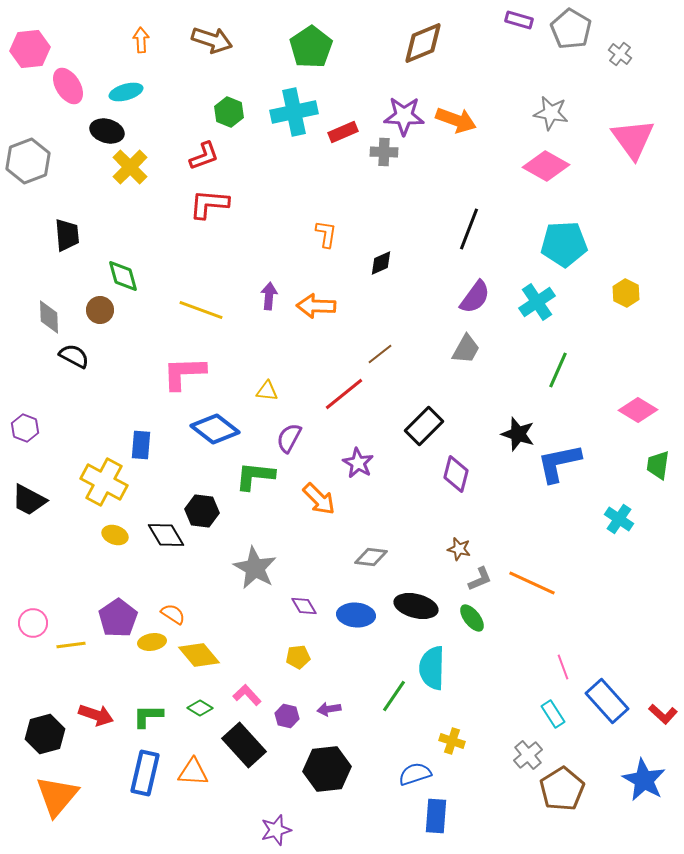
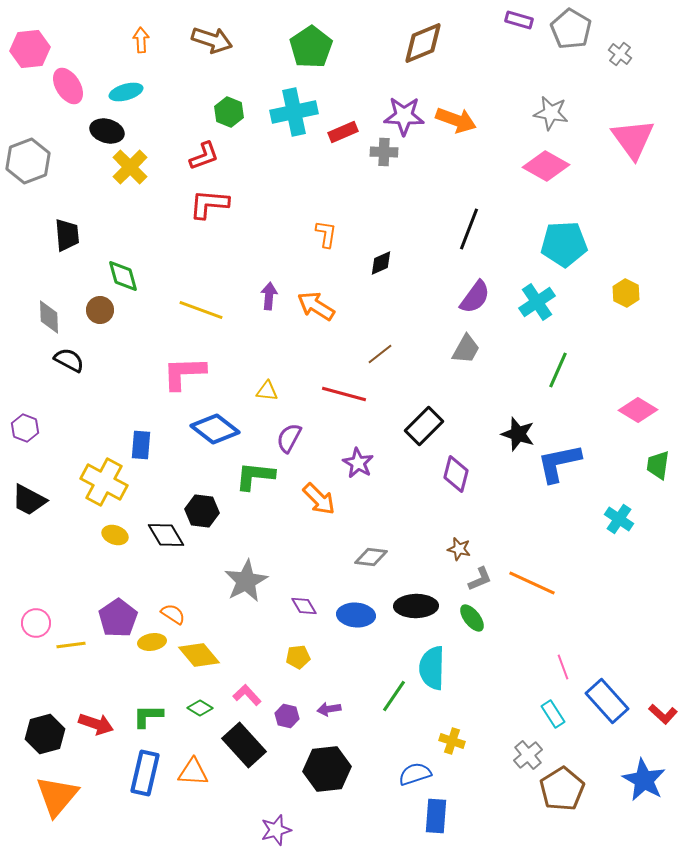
orange arrow at (316, 306): rotated 30 degrees clockwise
black semicircle at (74, 356): moved 5 px left, 4 px down
red line at (344, 394): rotated 54 degrees clockwise
gray star at (255, 568): moved 9 px left, 13 px down; rotated 15 degrees clockwise
black ellipse at (416, 606): rotated 15 degrees counterclockwise
pink circle at (33, 623): moved 3 px right
red arrow at (96, 715): moved 9 px down
